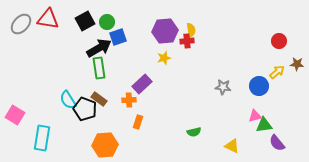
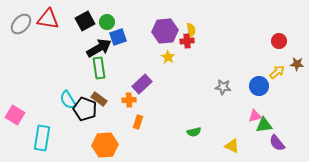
yellow star: moved 4 px right, 1 px up; rotated 24 degrees counterclockwise
